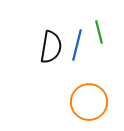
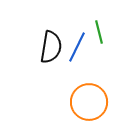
blue line: moved 2 px down; rotated 12 degrees clockwise
